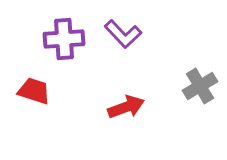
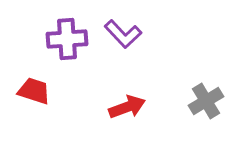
purple cross: moved 3 px right
gray cross: moved 6 px right, 15 px down
red arrow: moved 1 px right
